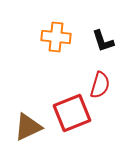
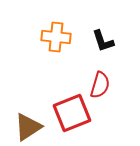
brown triangle: rotated 8 degrees counterclockwise
